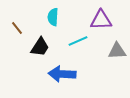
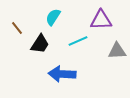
cyan semicircle: rotated 30 degrees clockwise
black trapezoid: moved 3 px up
